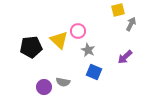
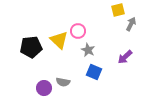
purple circle: moved 1 px down
